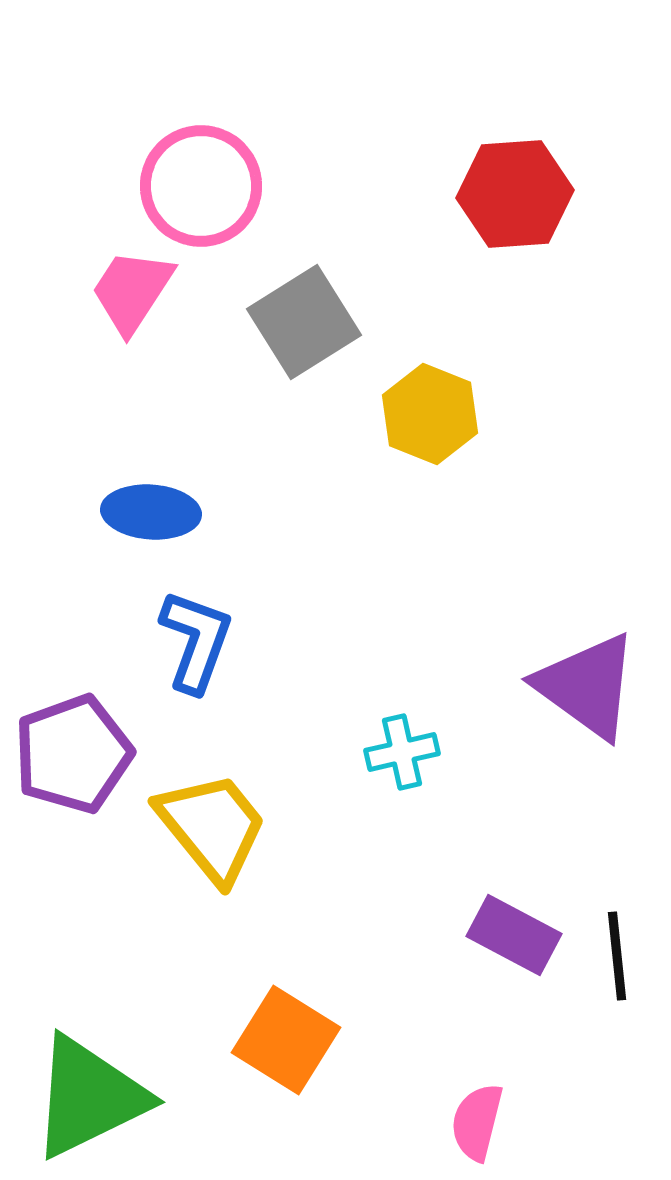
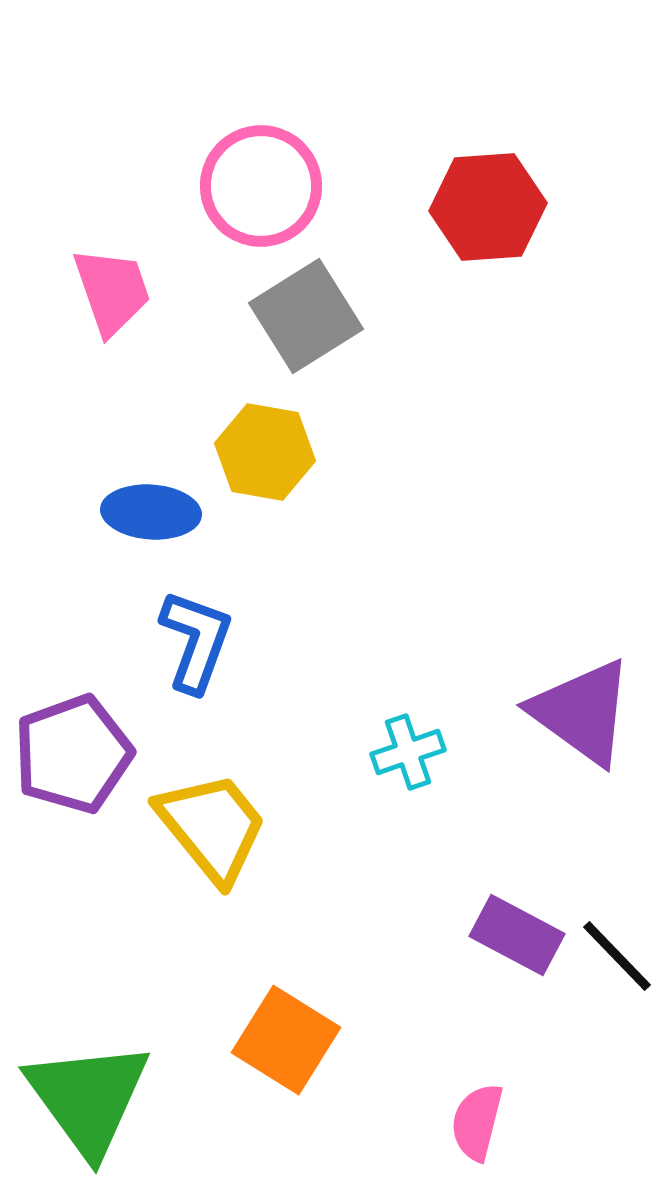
pink circle: moved 60 px right
red hexagon: moved 27 px left, 13 px down
pink trapezoid: moved 20 px left; rotated 128 degrees clockwise
gray square: moved 2 px right, 6 px up
yellow hexagon: moved 165 px left, 38 px down; rotated 12 degrees counterclockwise
purple triangle: moved 5 px left, 26 px down
cyan cross: moved 6 px right; rotated 6 degrees counterclockwise
purple rectangle: moved 3 px right
black line: rotated 38 degrees counterclockwise
green triangle: moved 1 px left, 1 px down; rotated 40 degrees counterclockwise
